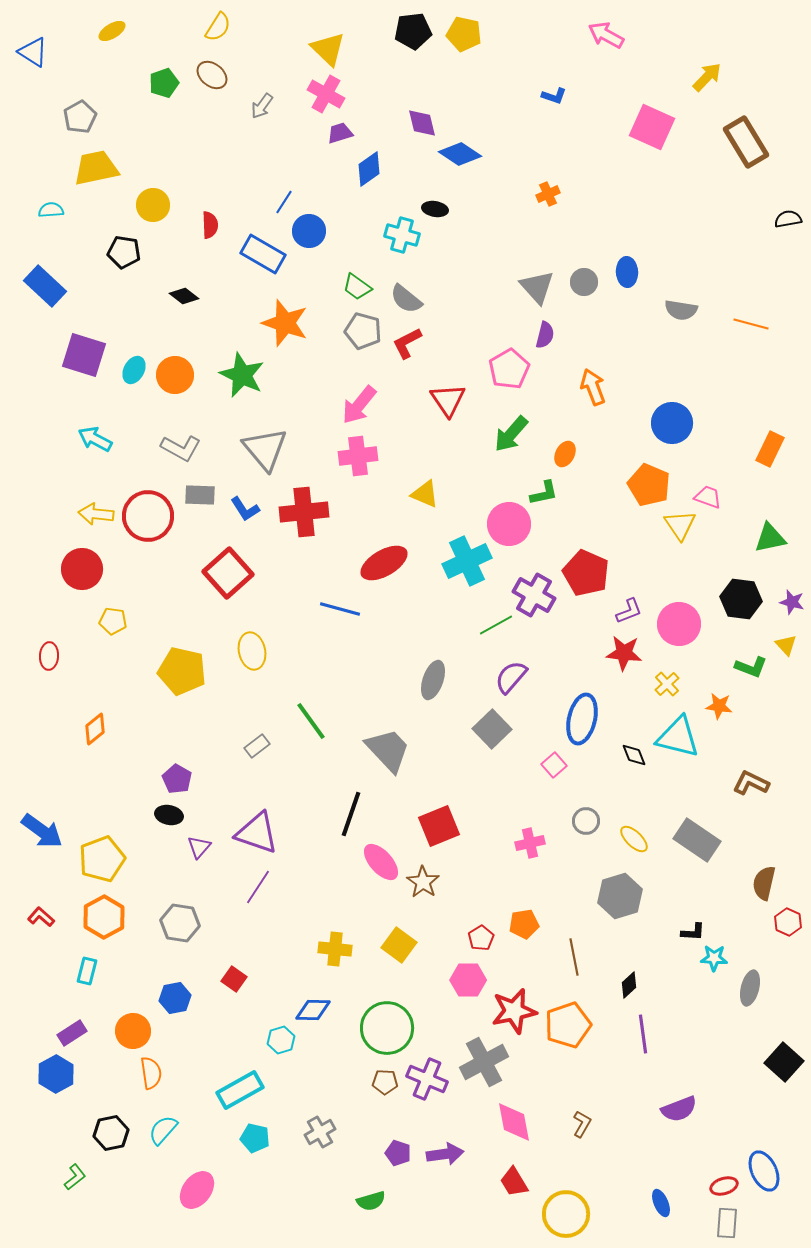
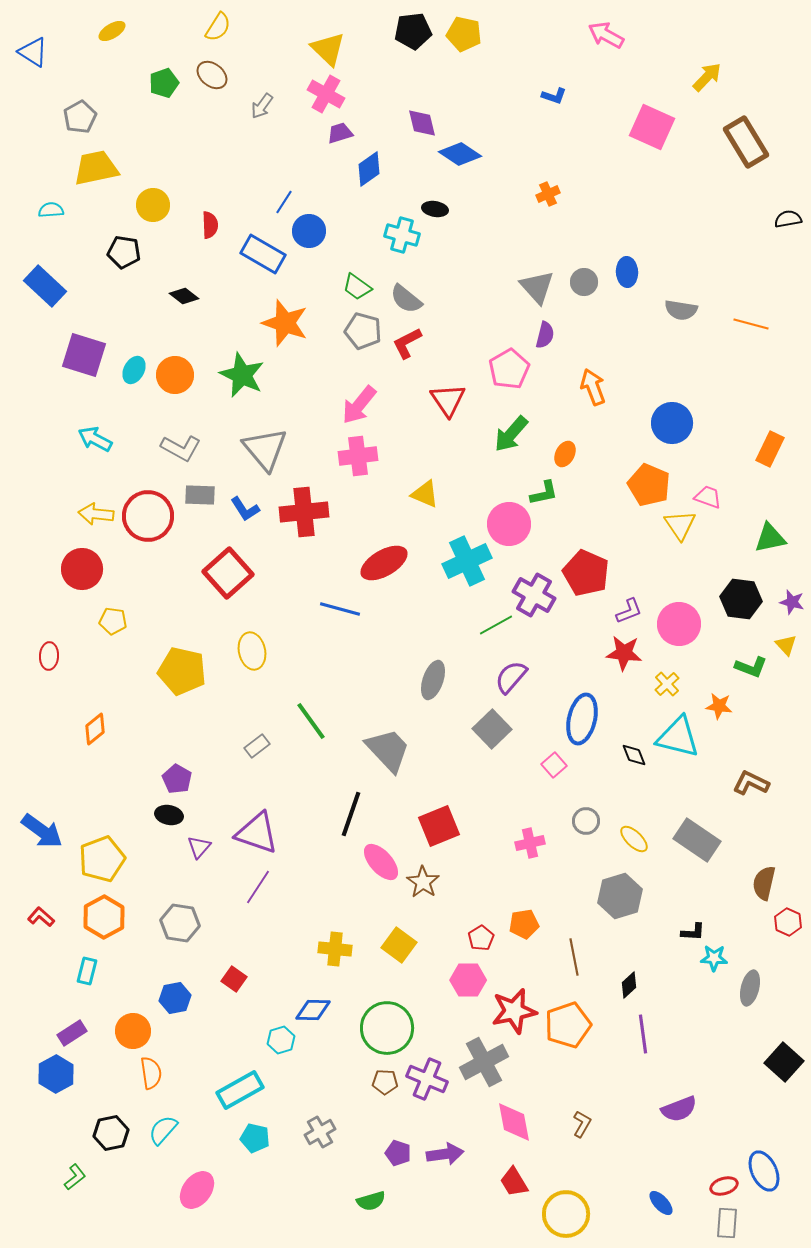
blue ellipse at (661, 1203): rotated 20 degrees counterclockwise
